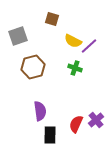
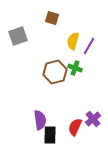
brown square: moved 1 px up
yellow semicircle: rotated 78 degrees clockwise
purple line: rotated 18 degrees counterclockwise
brown hexagon: moved 22 px right, 5 px down
purple semicircle: moved 9 px down
purple cross: moved 3 px left, 1 px up
red semicircle: moved 1 px left, 3 px down
